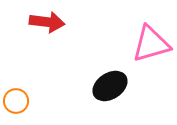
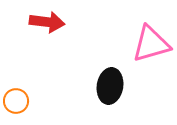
black ellipse: rotated 48 degrees counterclockwise
